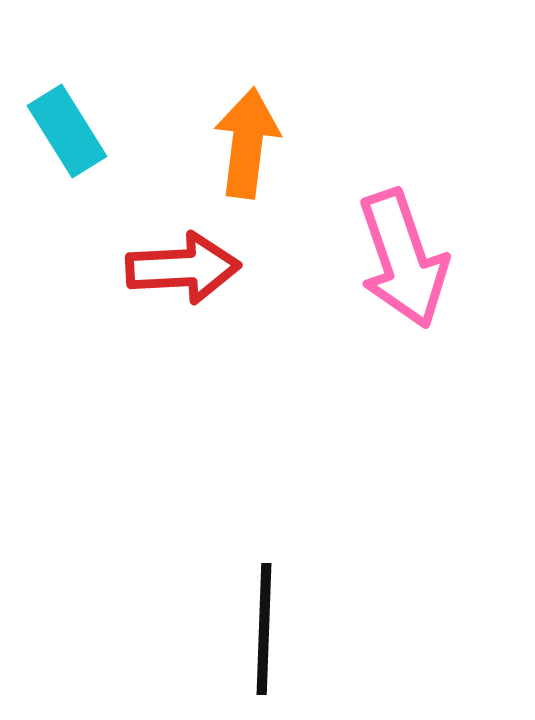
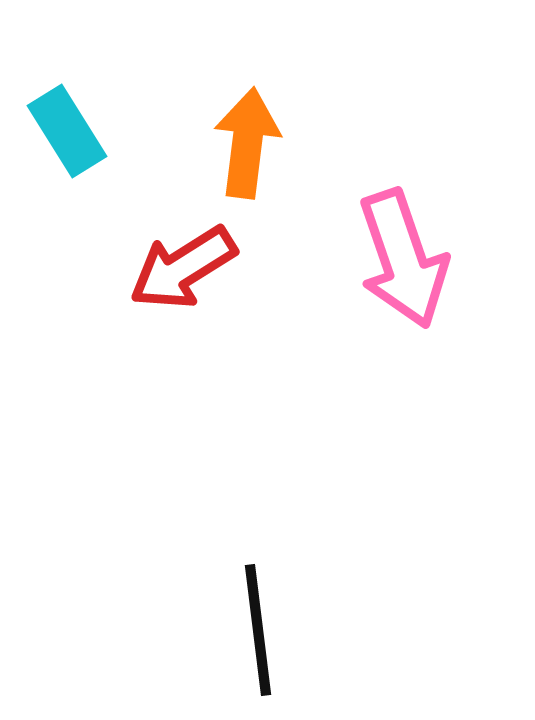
red arrow: rotated 151 degrees clockwise
black line: moved 6 px left, 1 px down; rotated 9 degrees counterclockwise
